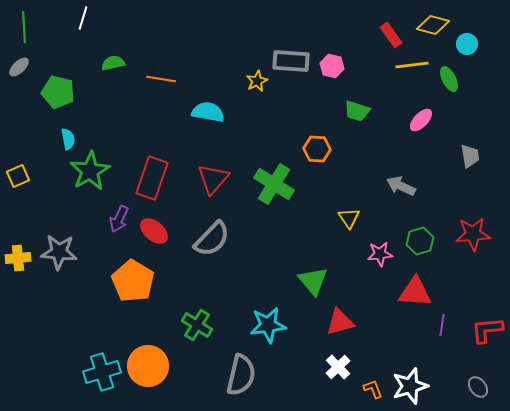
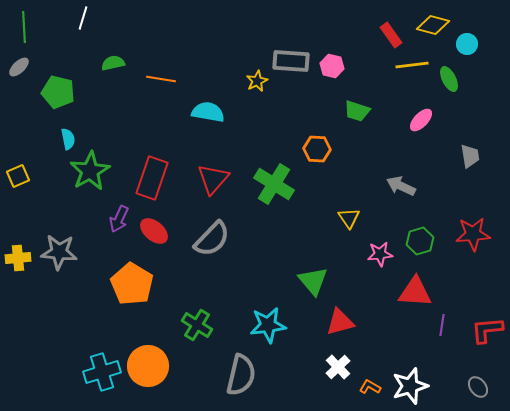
orange pentagon at (133, 281): moved 1 px left, 3 px down
orange L-shape at (373, 389): moved 3 px left, 2 px up; rotated 40 degrees counterclockwise
